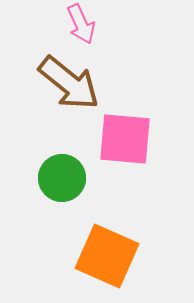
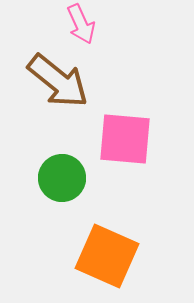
brown arrow: moved 11 px left, 2 px up
